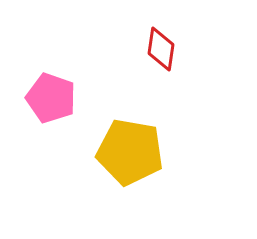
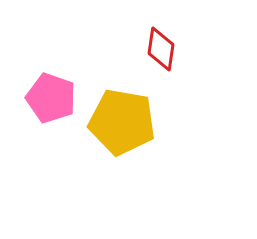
yellow pentagon: moved 8 px left, 30 px up
